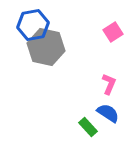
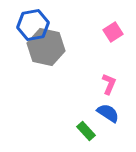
green rectangle: moved 2 px left, 4 px down
